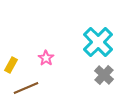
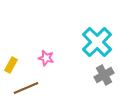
cyan cross: moved 1 px left
pink star: rotated 21 degrees counterclockwise
gray cross: rotated 18 degrees clockwise
